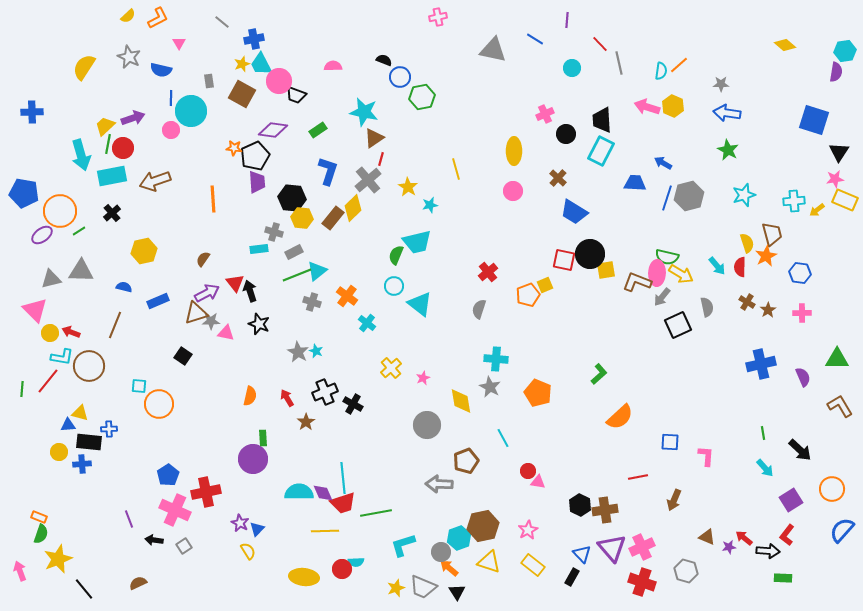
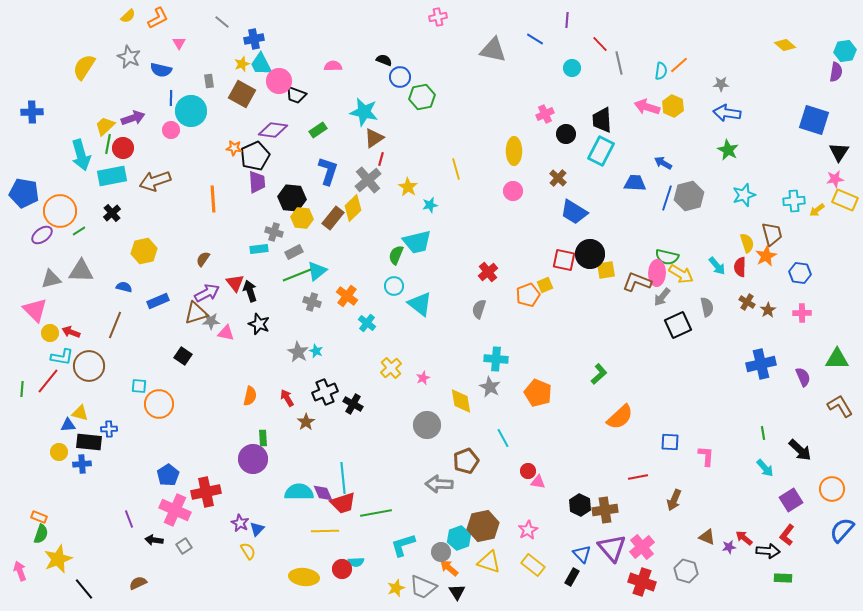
pink cross at (642, 547): rotated 15 degrees counterclockwise
